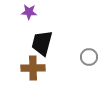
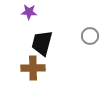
gray circle: moved 1 px right, 21 px up
